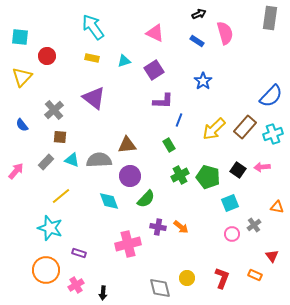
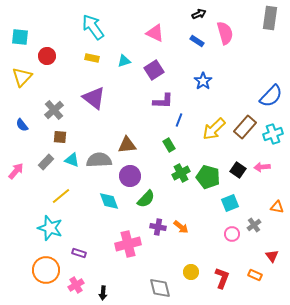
green cross at (180, 175): moved 1 px right, 2 px up
yellow circle at (187, 278): moved 4 px right, 6 px up
